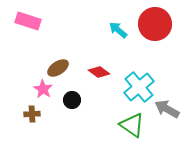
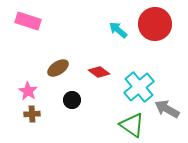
pink star: moved 15 px left, 2 px down
